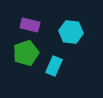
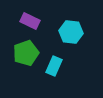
purple rectangle: moved 4 px up; rotated 12 degrees clockwise
